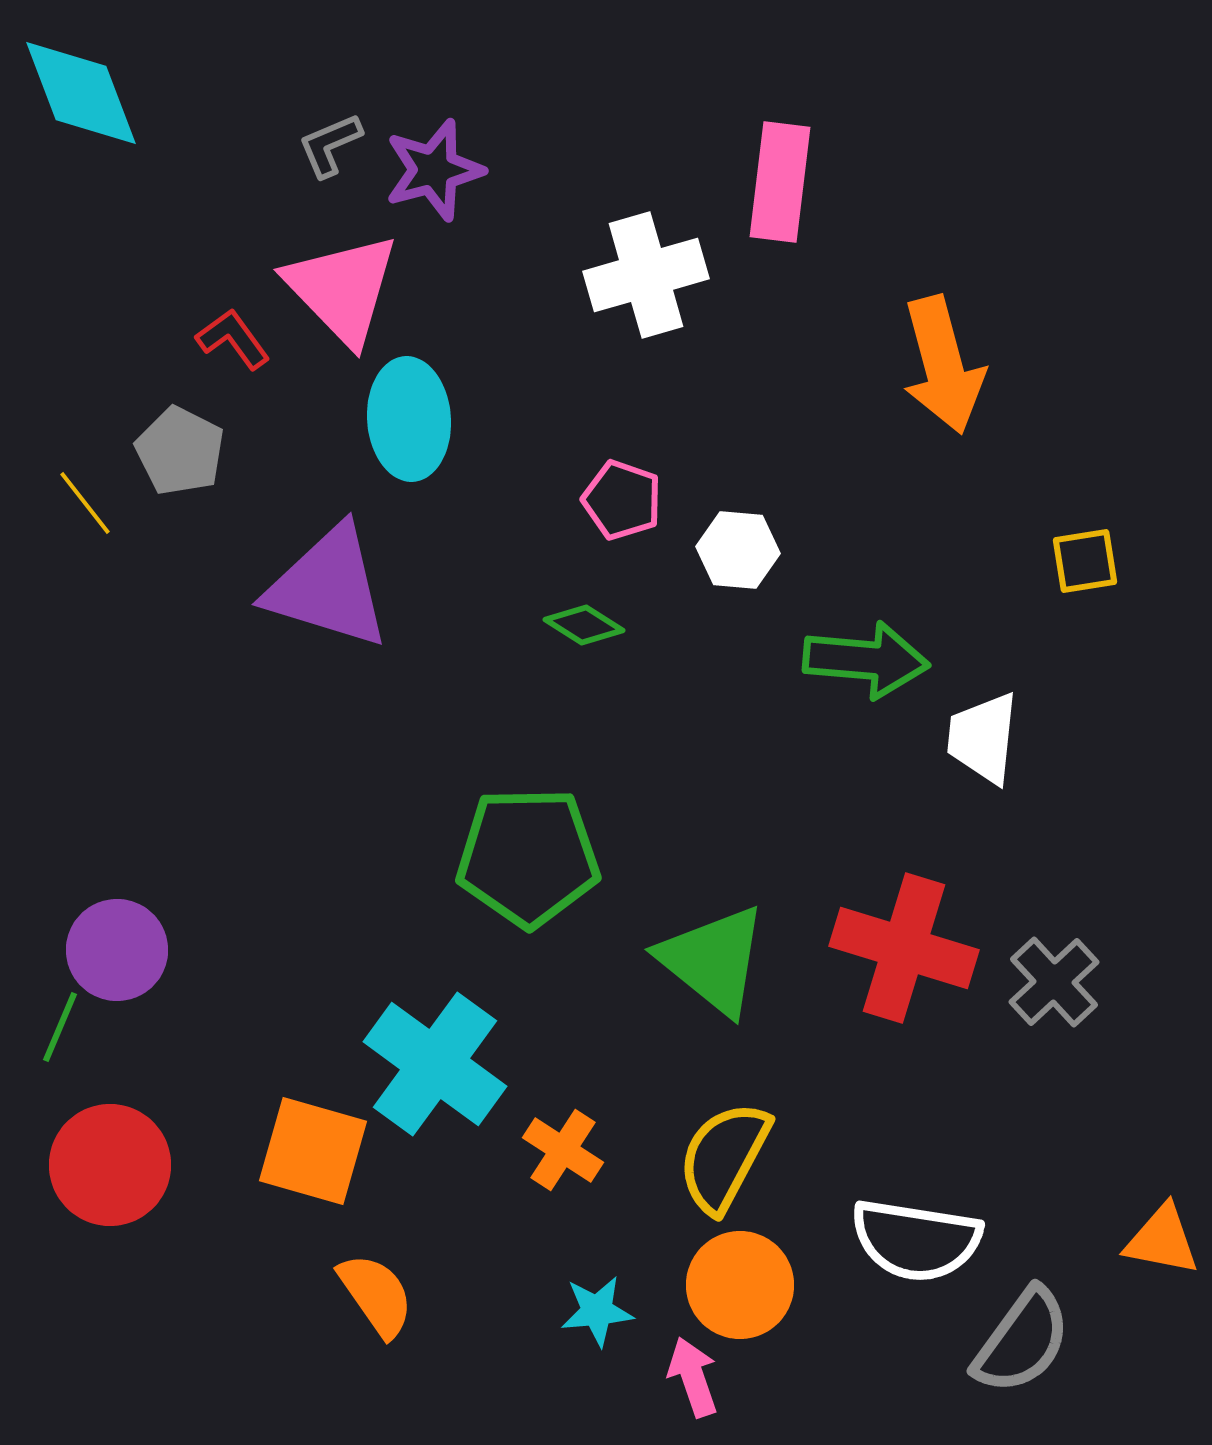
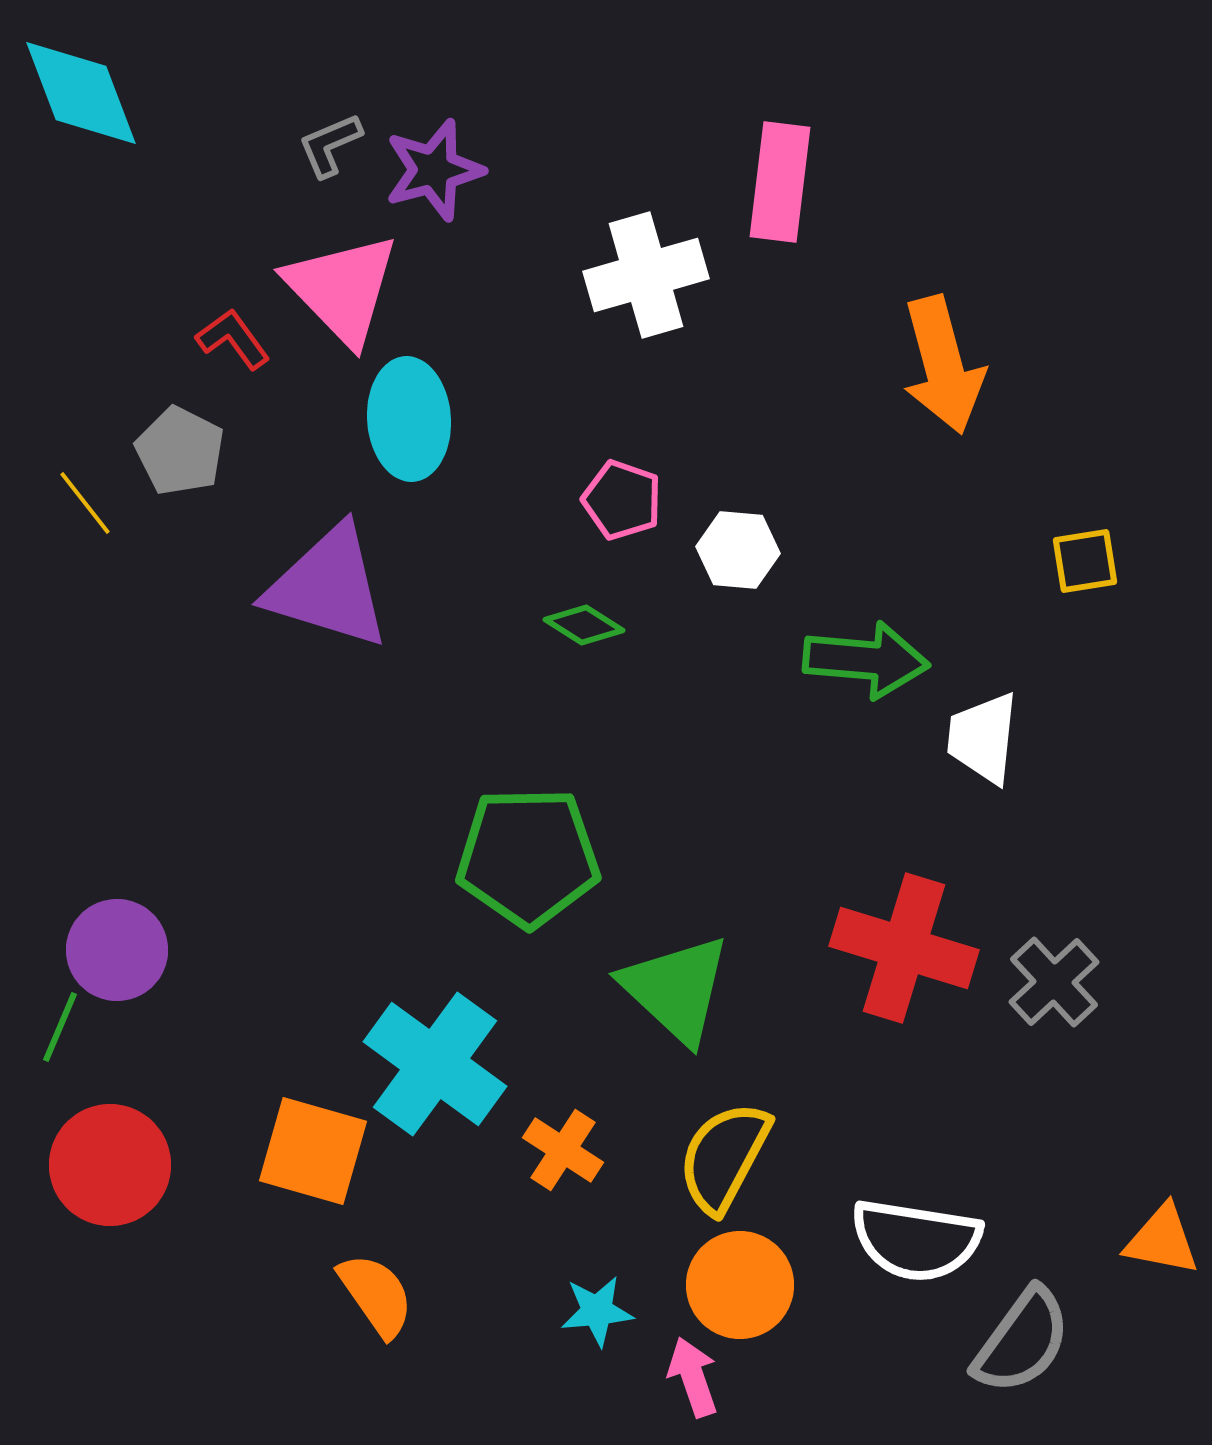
green triangle: moved 37 px left, 29 px down; rotated 4 degrees clockwise
